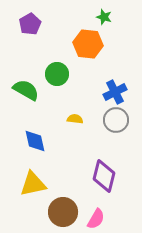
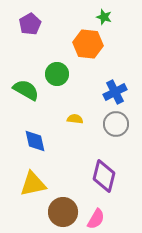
gray circle: moved 4 px down
